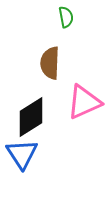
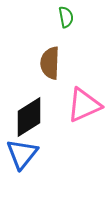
pink triangle: moved 3 px down
black diamond: moved 2 px left
blue triangle: rotated 12 degrees clockwise
